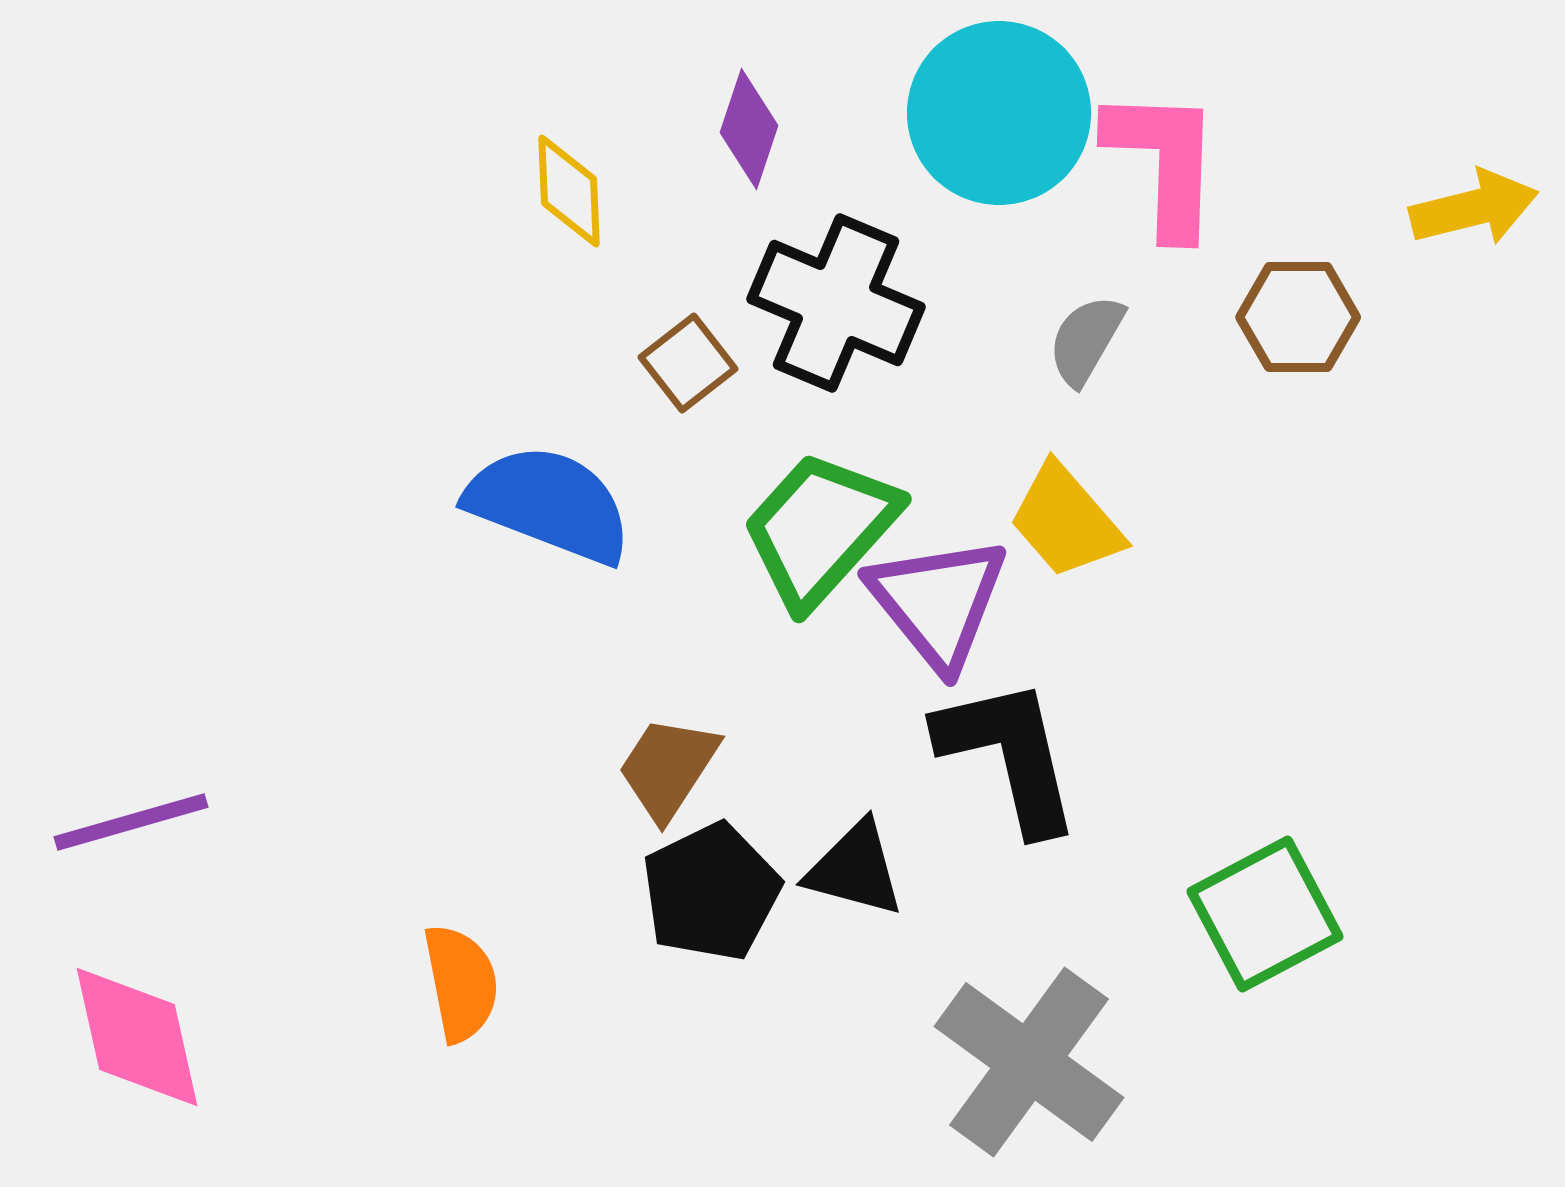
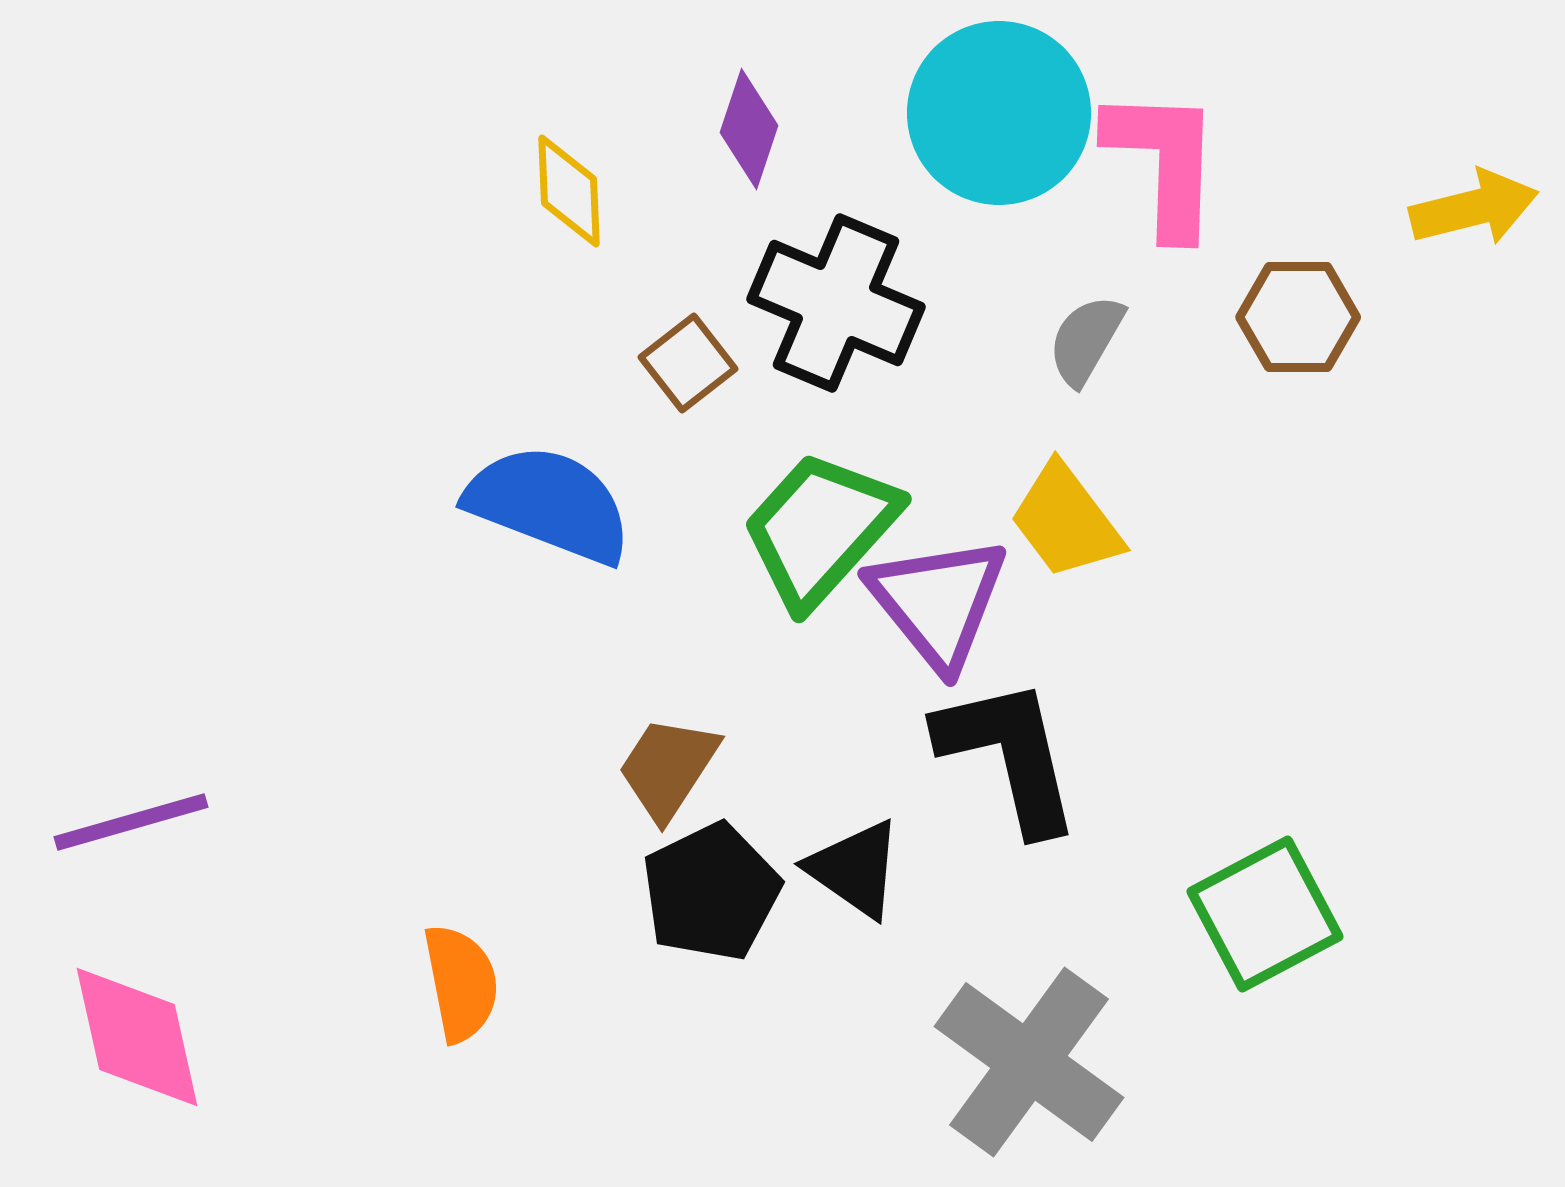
yellow trapezoid: rotated 4 degrees clockwise
black triangle: rotated 20 degrees clockwise
